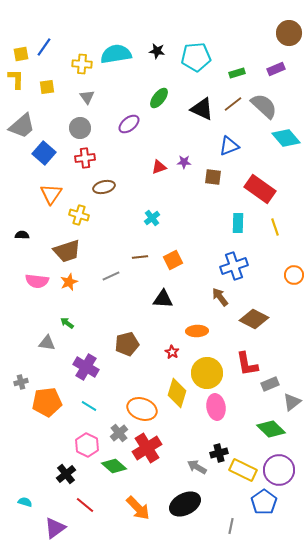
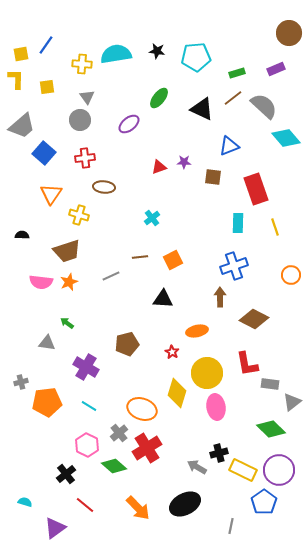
blue line at (44, 47): moved 2 px right, 2 px up
brown line at (233, 104): moved 6 px up
gray circle at (80, 128): moved 8 px up
brown ellipse at (104, 187): rotated 20 degrees clockwise
red rectangle at (260, 189): moved 4 px left; rotated 36 degrees clockwise
orange circle at (294, 275): moved 3 px left
pink semicircle at (37, 281): moved 4 px right, 1 px down
brown arrow at (220, 297): rotated 36 degrees clockwise
orange ellipse at (197, 331): rotated 10 degrees counterclockwise
gray rectangle at (270, 384): rotated 30 degrees clockwise
